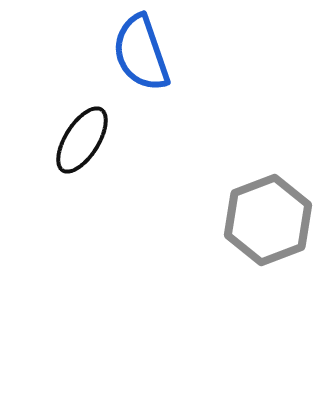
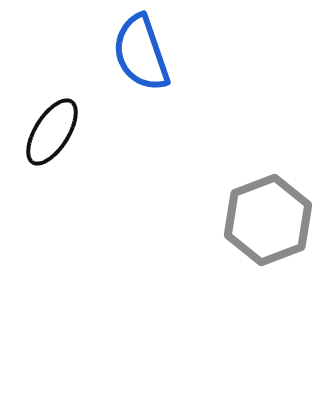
black ellipse: moved 30 px left, 8 px up
